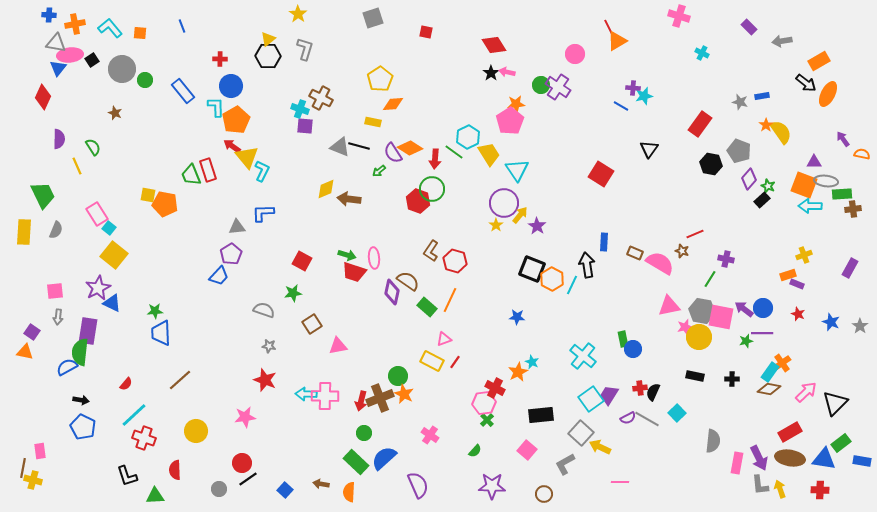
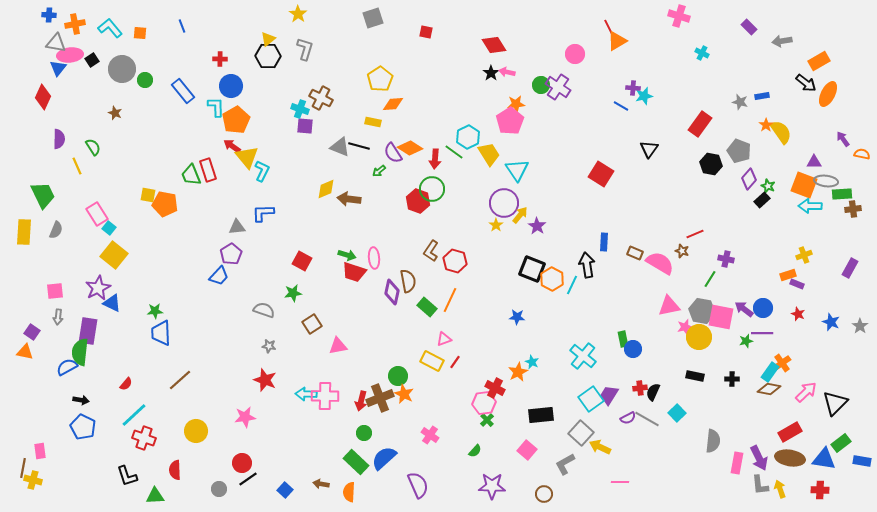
brown semicircle at (408, 281): rotated 45 degrees clockwise
